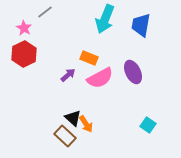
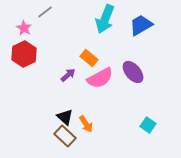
blue trapezoid: rotated 50 degrees clockwise
orange rectangle: rotated 18 degrees clockwise
purple ellipse: rotated 15 degrees counterclockwise
black triangle: moved 8 px left, 1 px up
